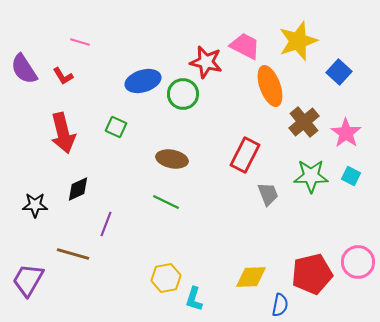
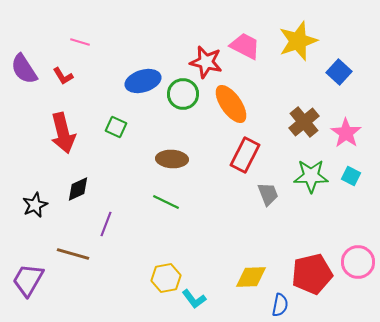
orange ellipse: moved 39 px left, 18 px down; rotated 15 degrees counterclockwise
brown ellipse: rotated 8 degrees counterclockwise
black star: rotated 25 degrees counterclockwise
cyan L-shape: rotated 55 degrees counterclockwise
